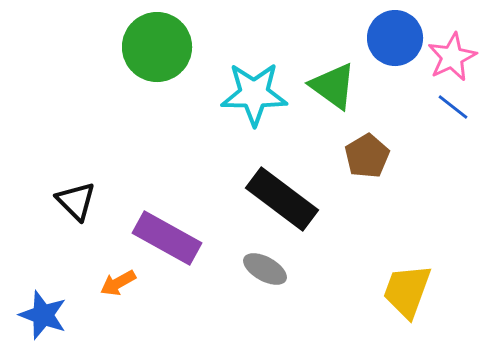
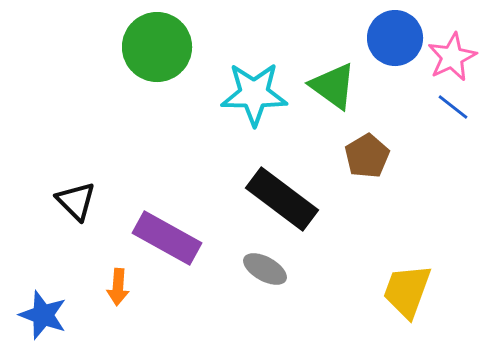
orange arrow: moved 4 px down; rotated 57 degrees counterclockwise
